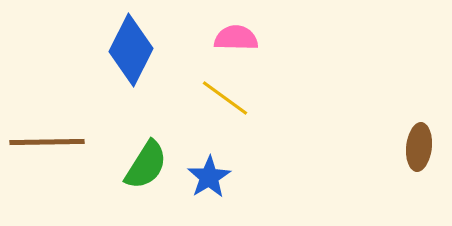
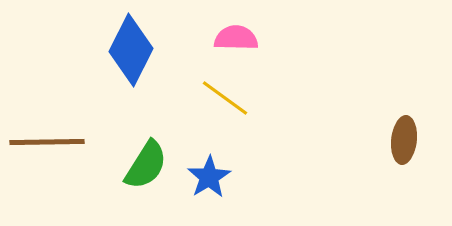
brown ellipse: moved 15 px left, 7 px up
